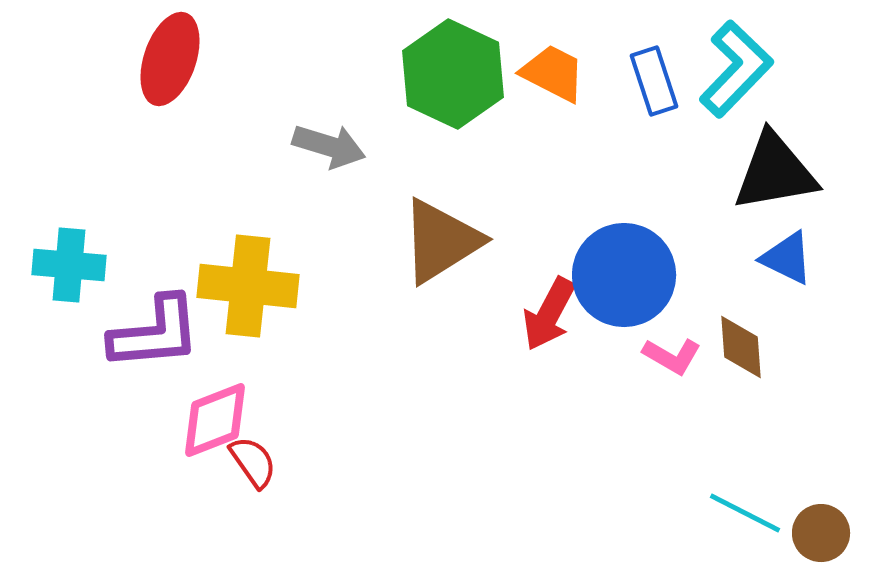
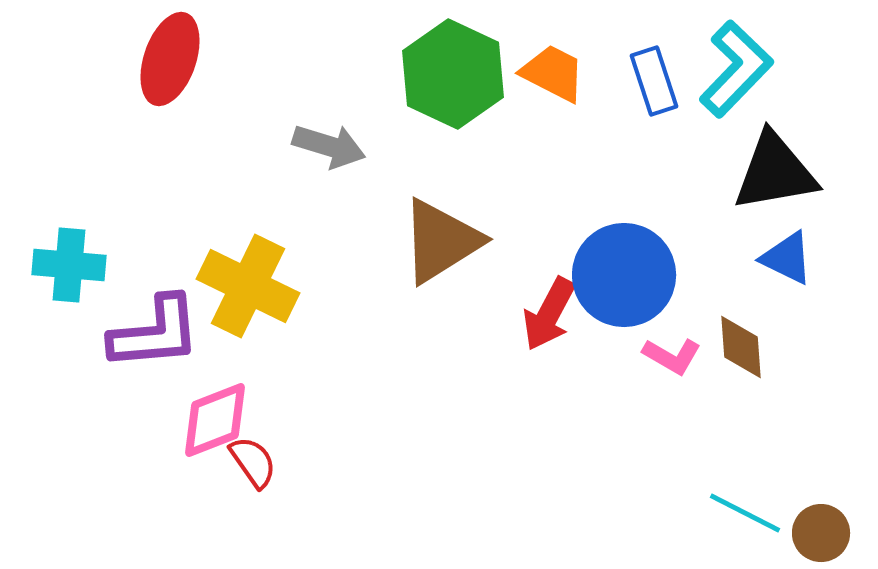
yellow cross: rotated 20 degrees clockwise
